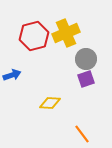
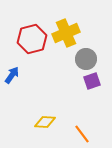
red hexagon: moved 2 px left, 3 px down
blue arrow: rotated 36 degrees counterclockwise
purple square: moved 6 px right, 2 px down
yellow diamond: moved 5 px left, 19 px down
